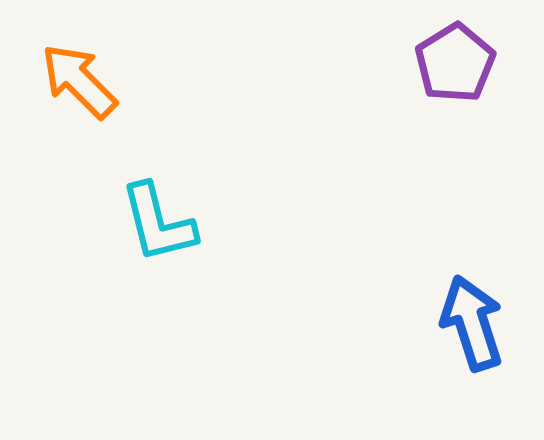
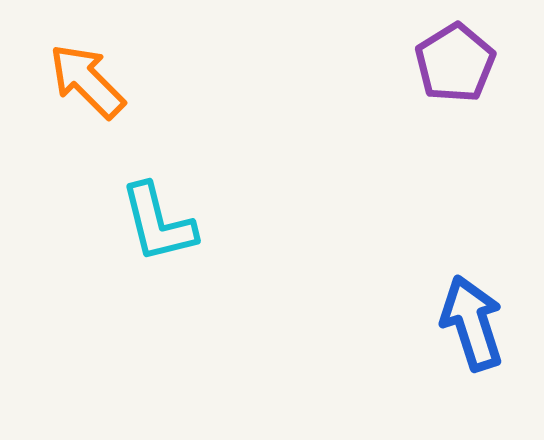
orange arrow: moved 8 px right
